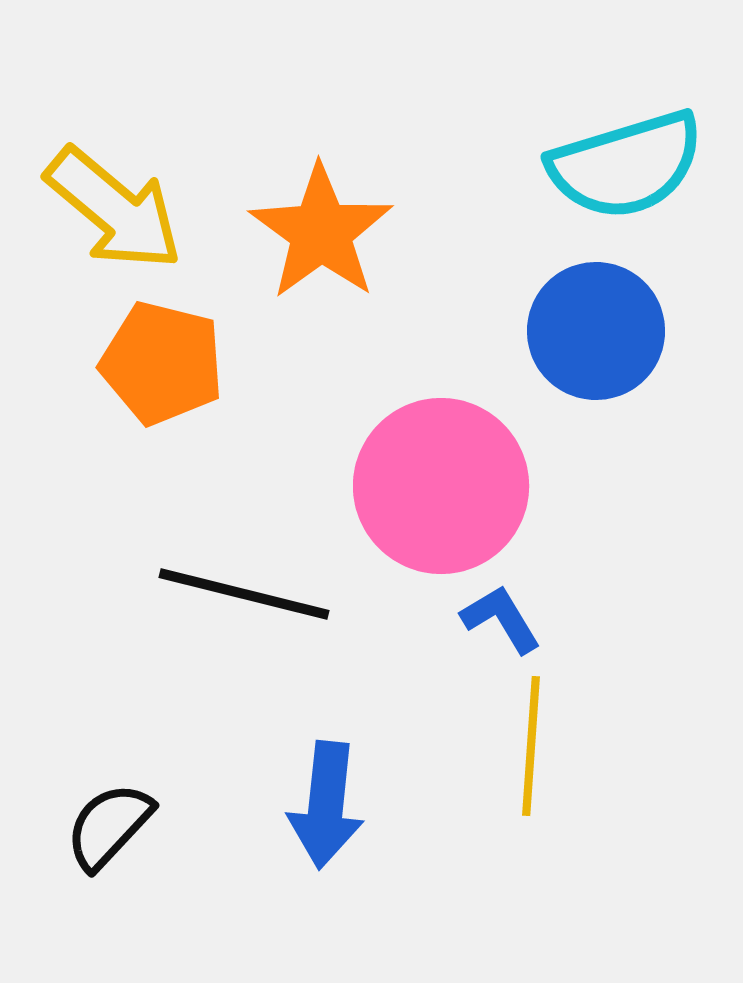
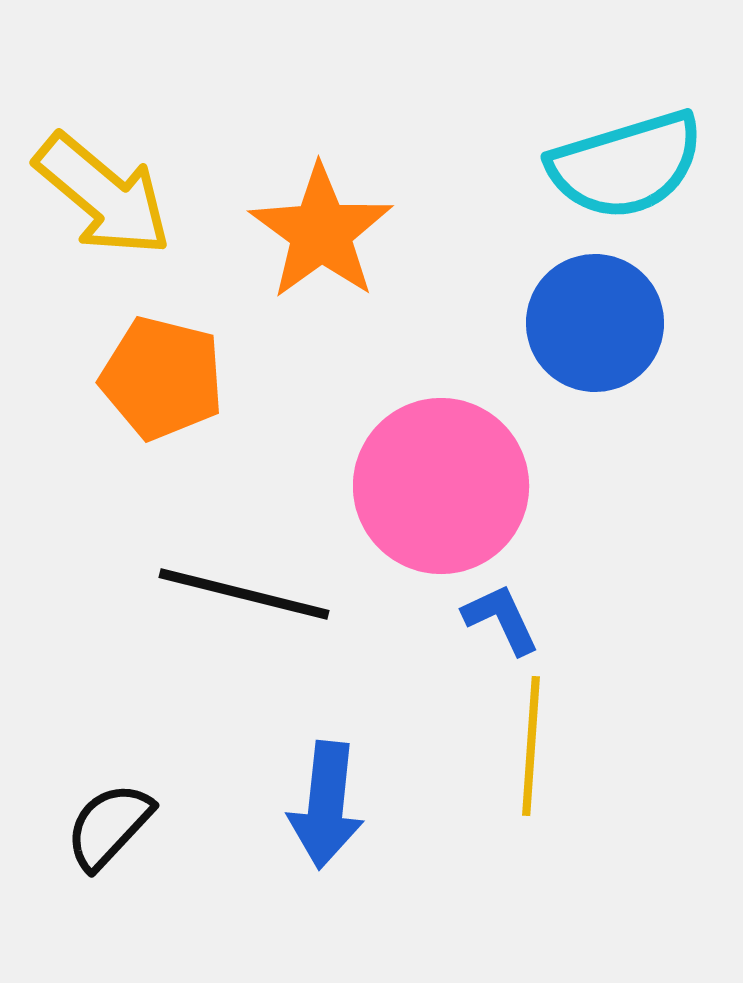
yellow arrow: moved 11 px left, 14 px up
blue circle: moved 1 px left, 8 px up
orange pentagon: moved 15 px down
blue L-shape: rotated 6 degrees clockwise
